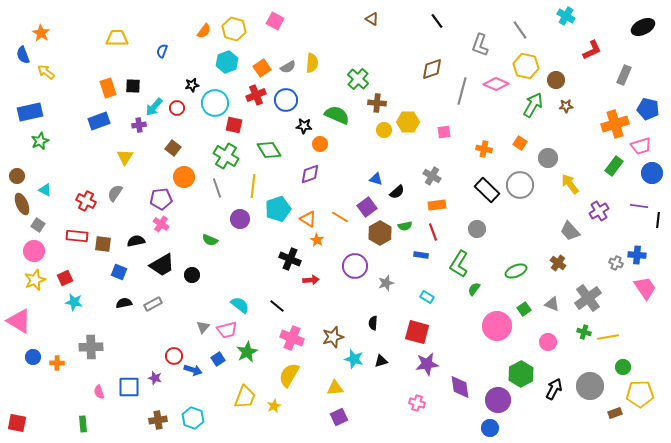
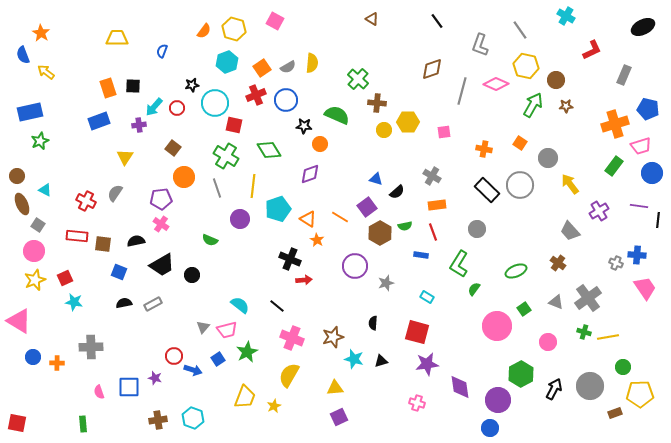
red arrow at (311, 280): moved 7 px left
gray triangle at (552, 304): moved 4 px right, 2 px up
